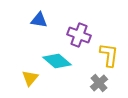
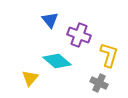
blue triangle: moved 11 px right; rotated 42 degrees clockwise
yellow L-shape: rotated 10 degrees clockwise
gray cross: rotated 24 degrees counterclockwise
